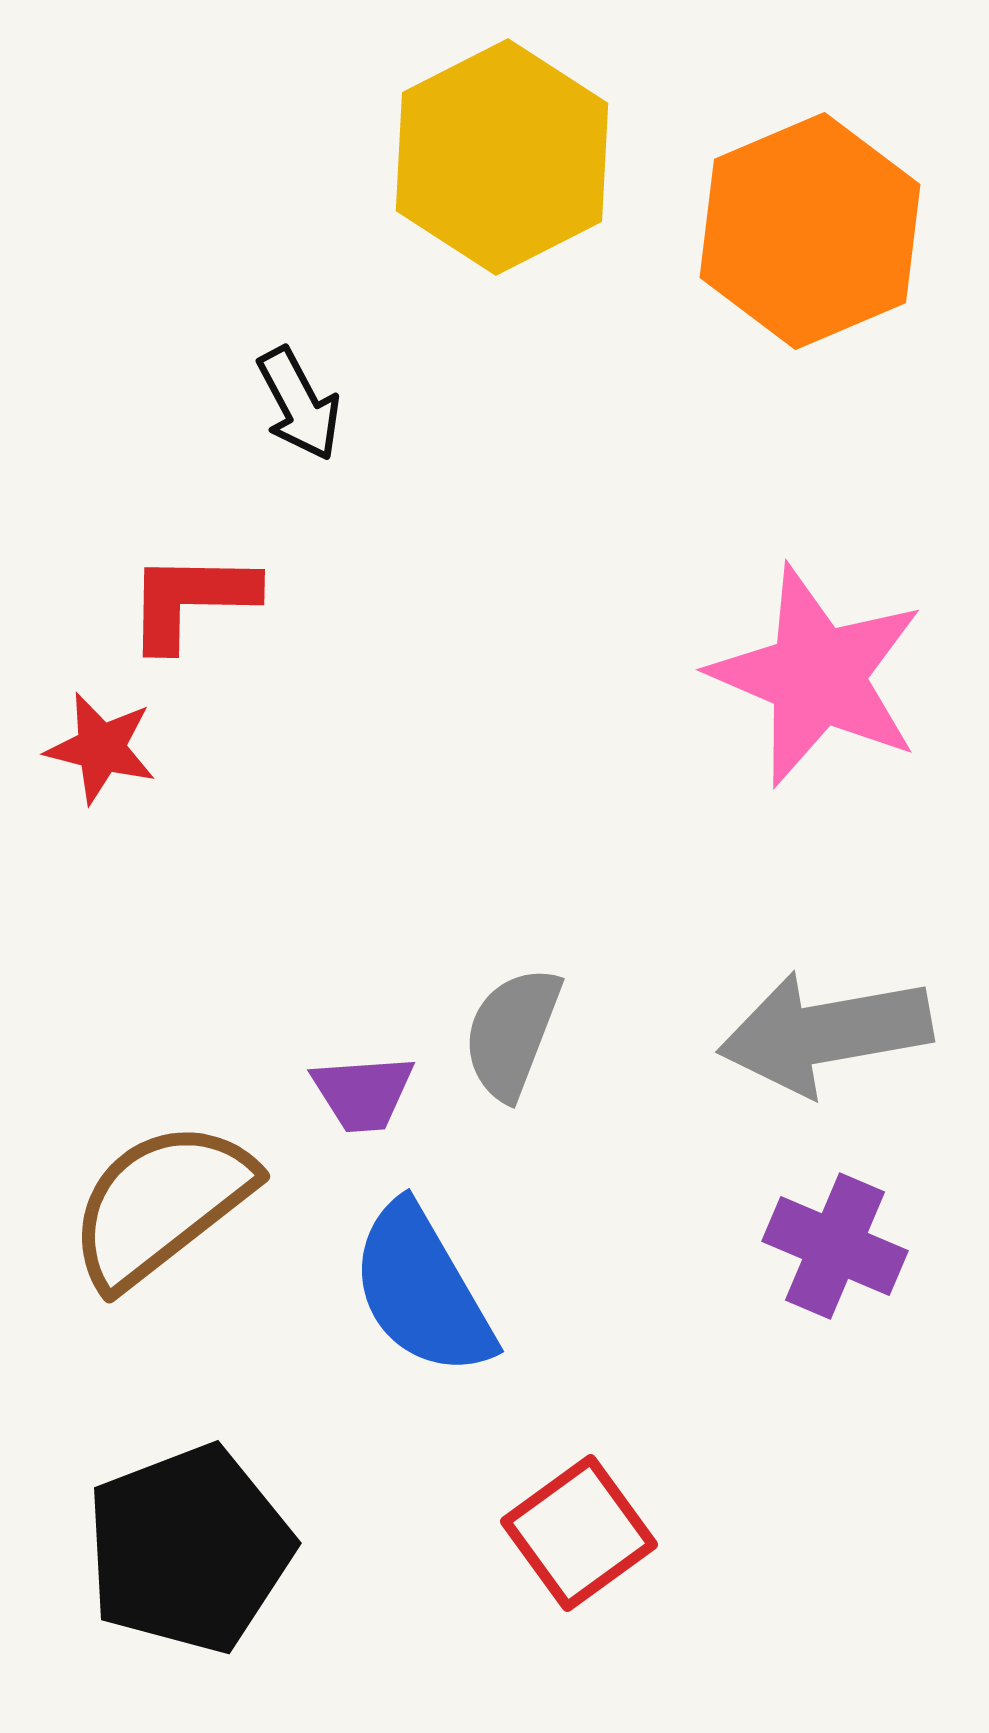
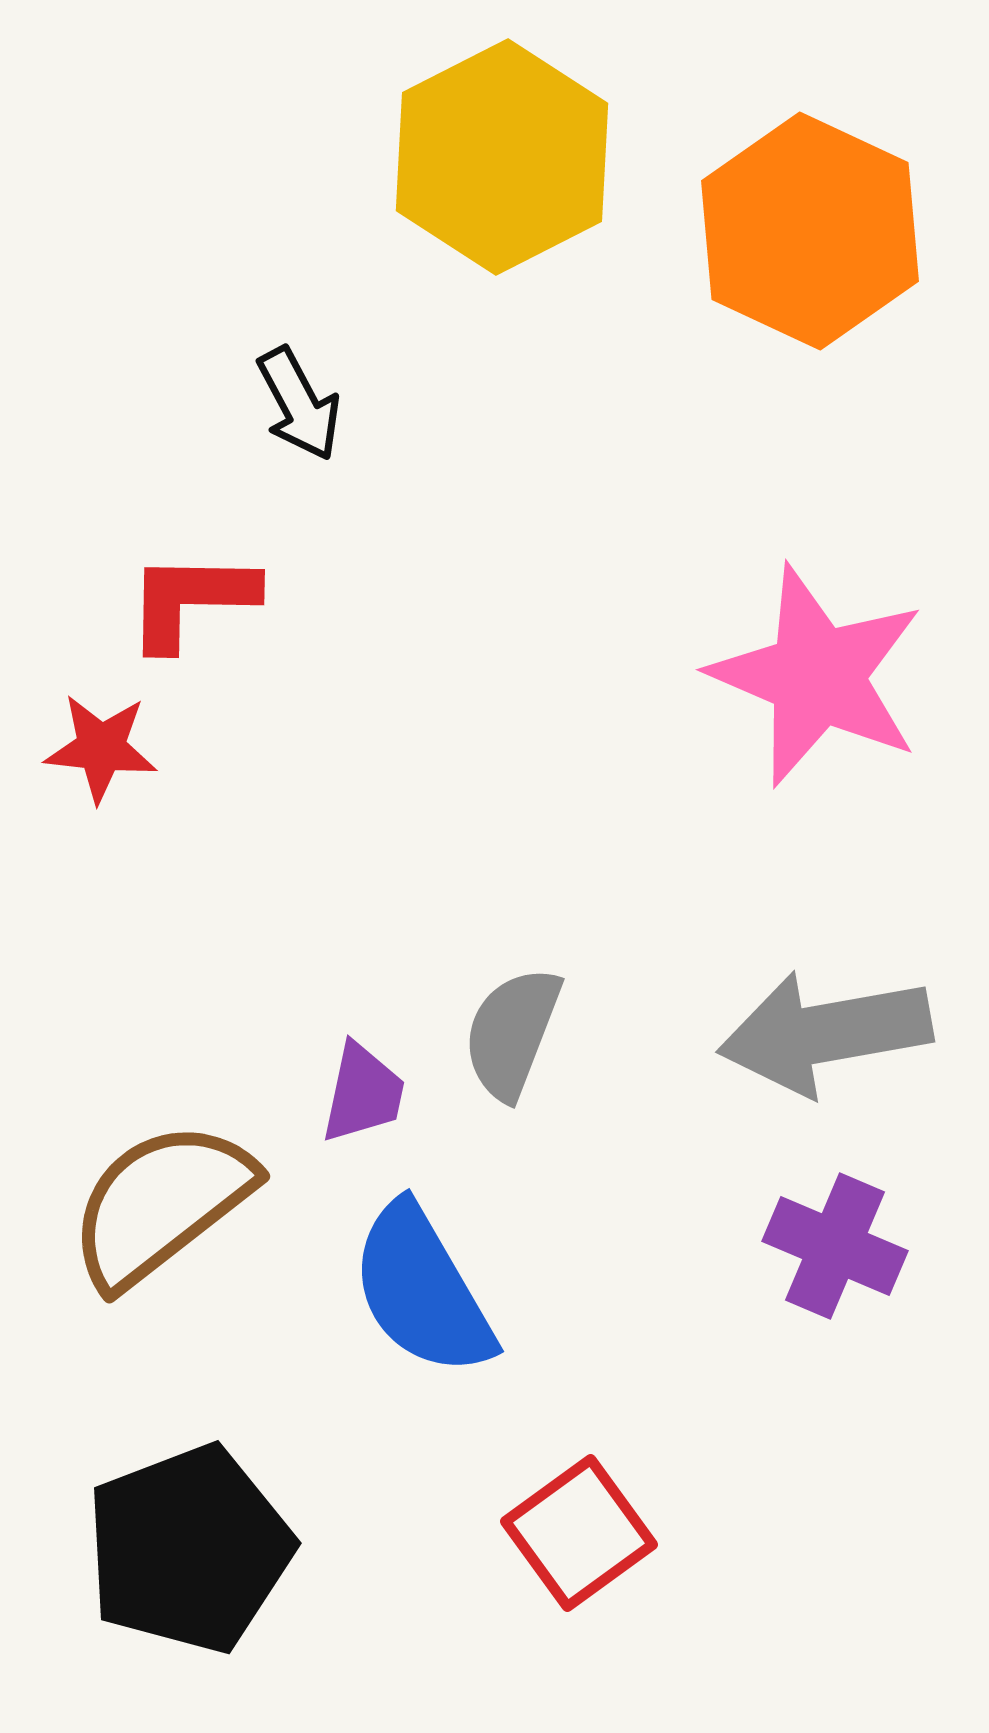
orange hexagon: rotated 12 degrees counterclockwise
red star: rotated 8 degrees counterclockwise
purple trapezoid: rotated 74 degrees counterclockwise
